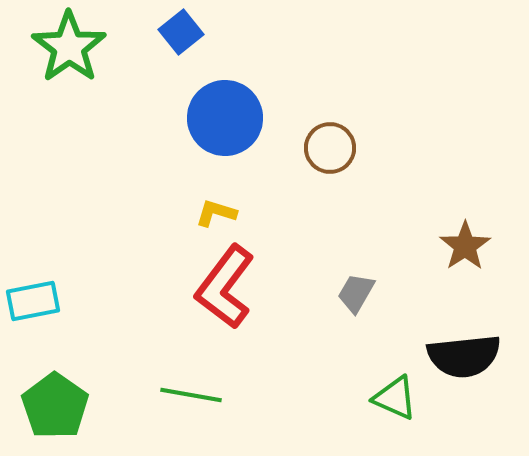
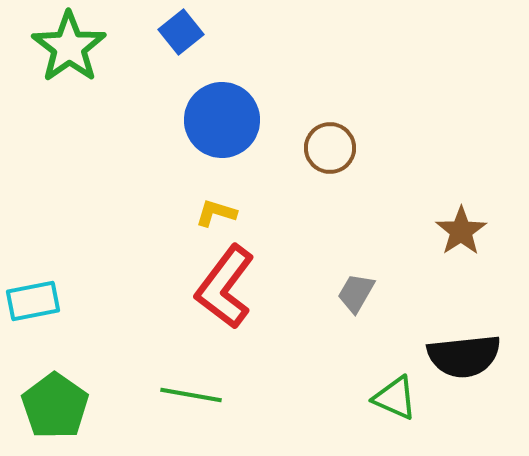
blue circle: moved 3 px left, 2 px down
brown star: moved 4 px left, 15 px up
